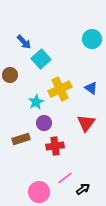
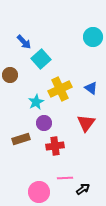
cyan circle: moved 1 px right, 2 px up
pink line: rotated 35 degrees clockwise
